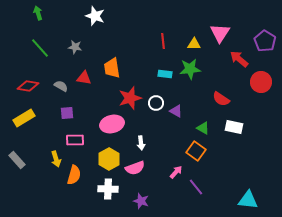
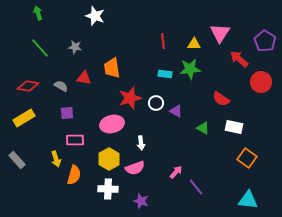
orange square: moved 51 px right, 7 px down
